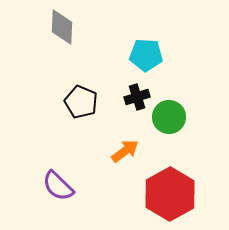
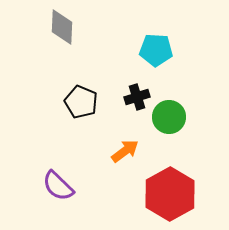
cyan pentagon: moved 10 px right, 5 px up
